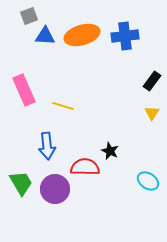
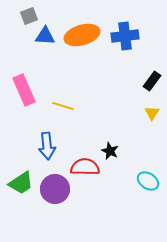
green trapezoid: rotated 88 degrees clockwise
